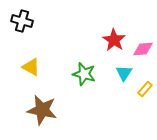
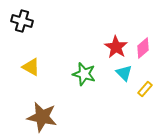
red star: moved 2 px right, 7 px down
pink diamond: moved 1 px up; rotated 35 degrees counterclockwise
cyan triangle: rotated 18 degrees counterclockwise
brown star: moved 7 px down
